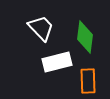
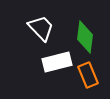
orange rectangle: moved 6 px up; rotated 20 degrees counterclockwise
